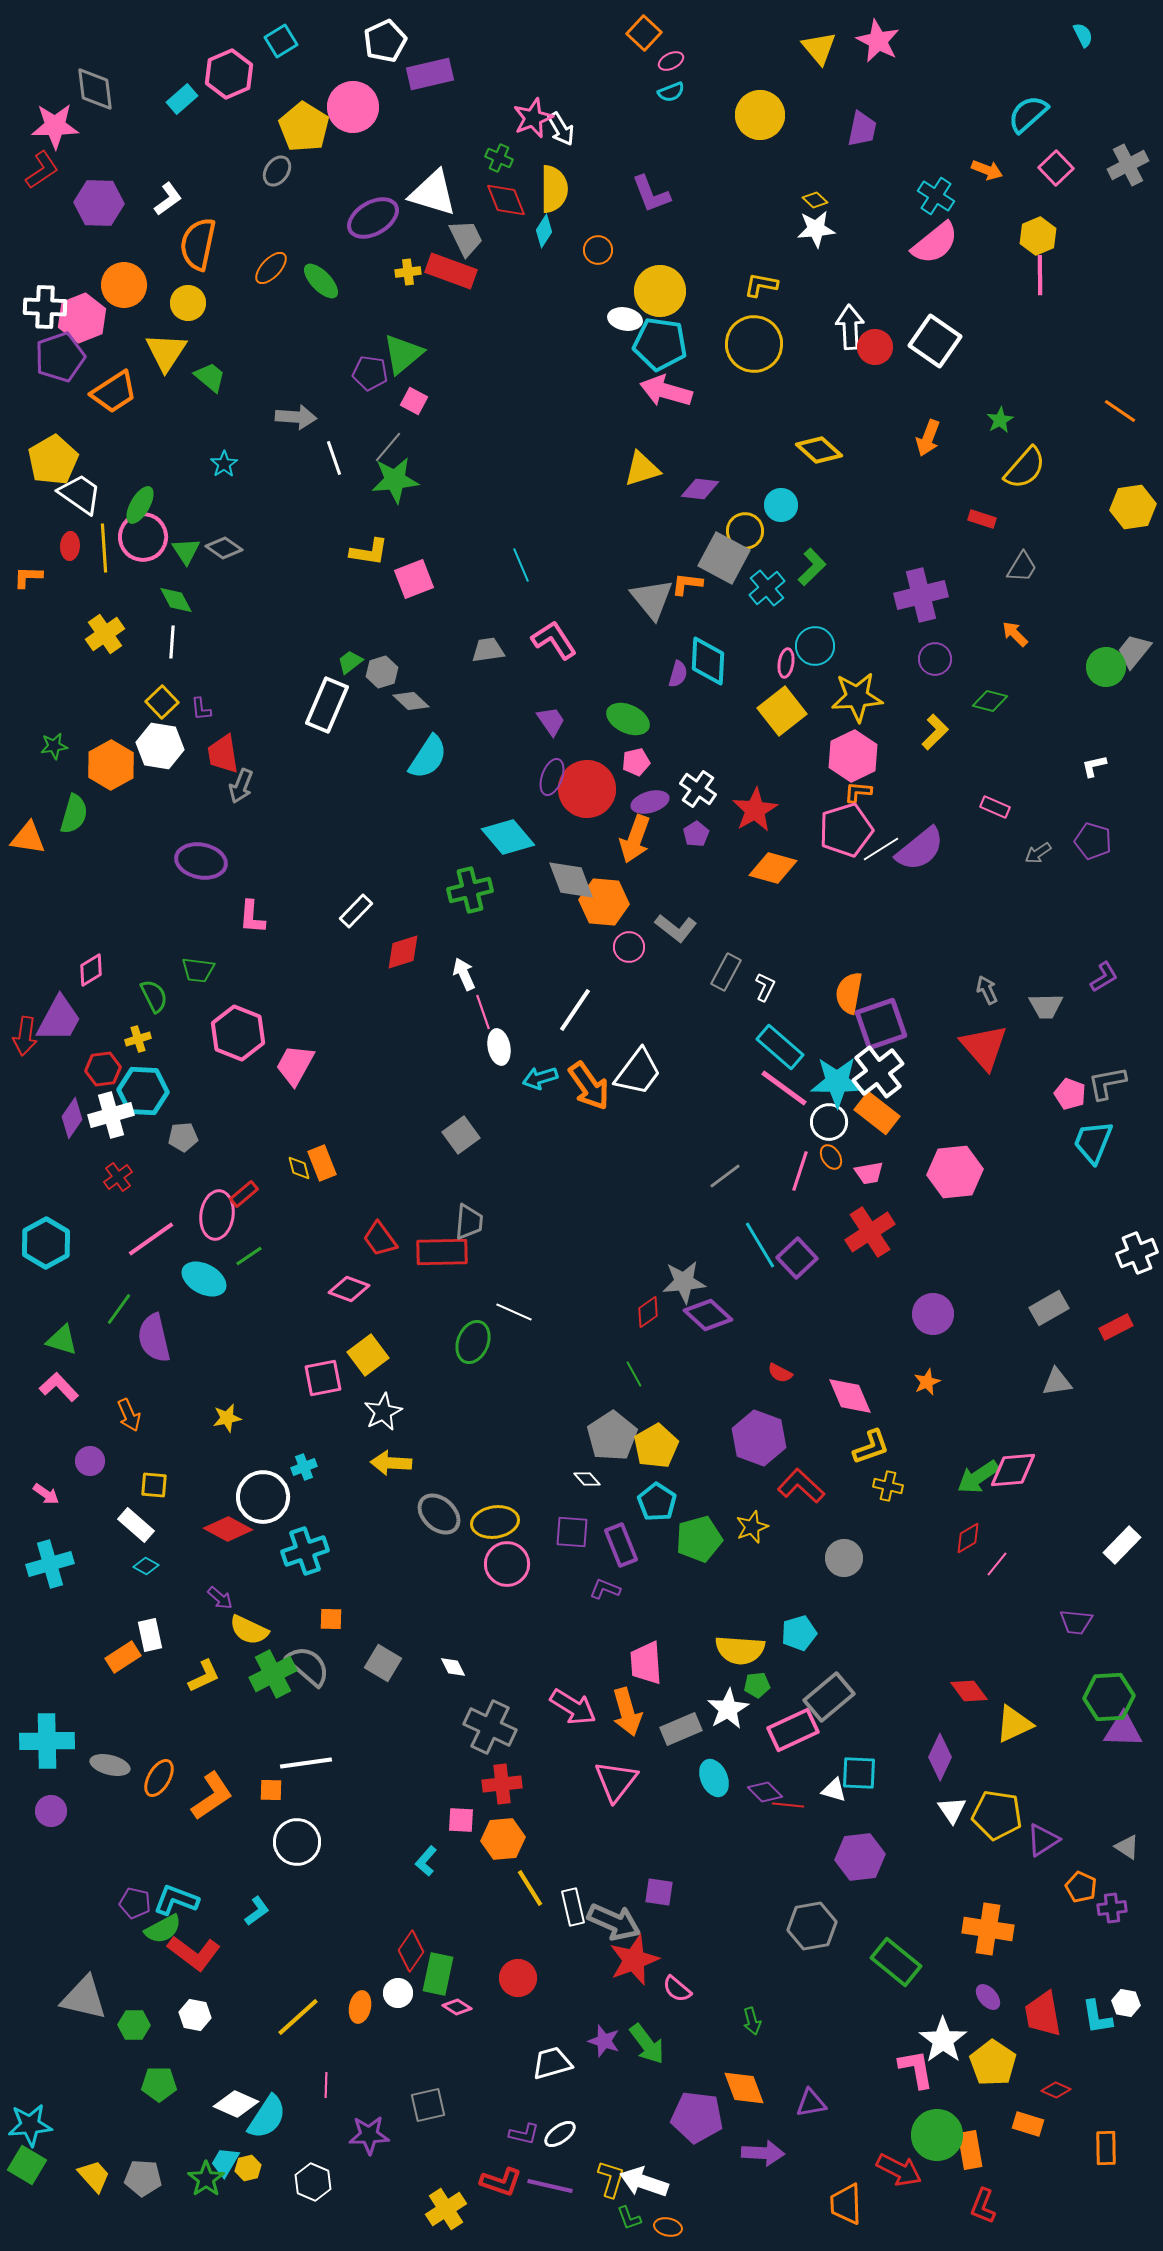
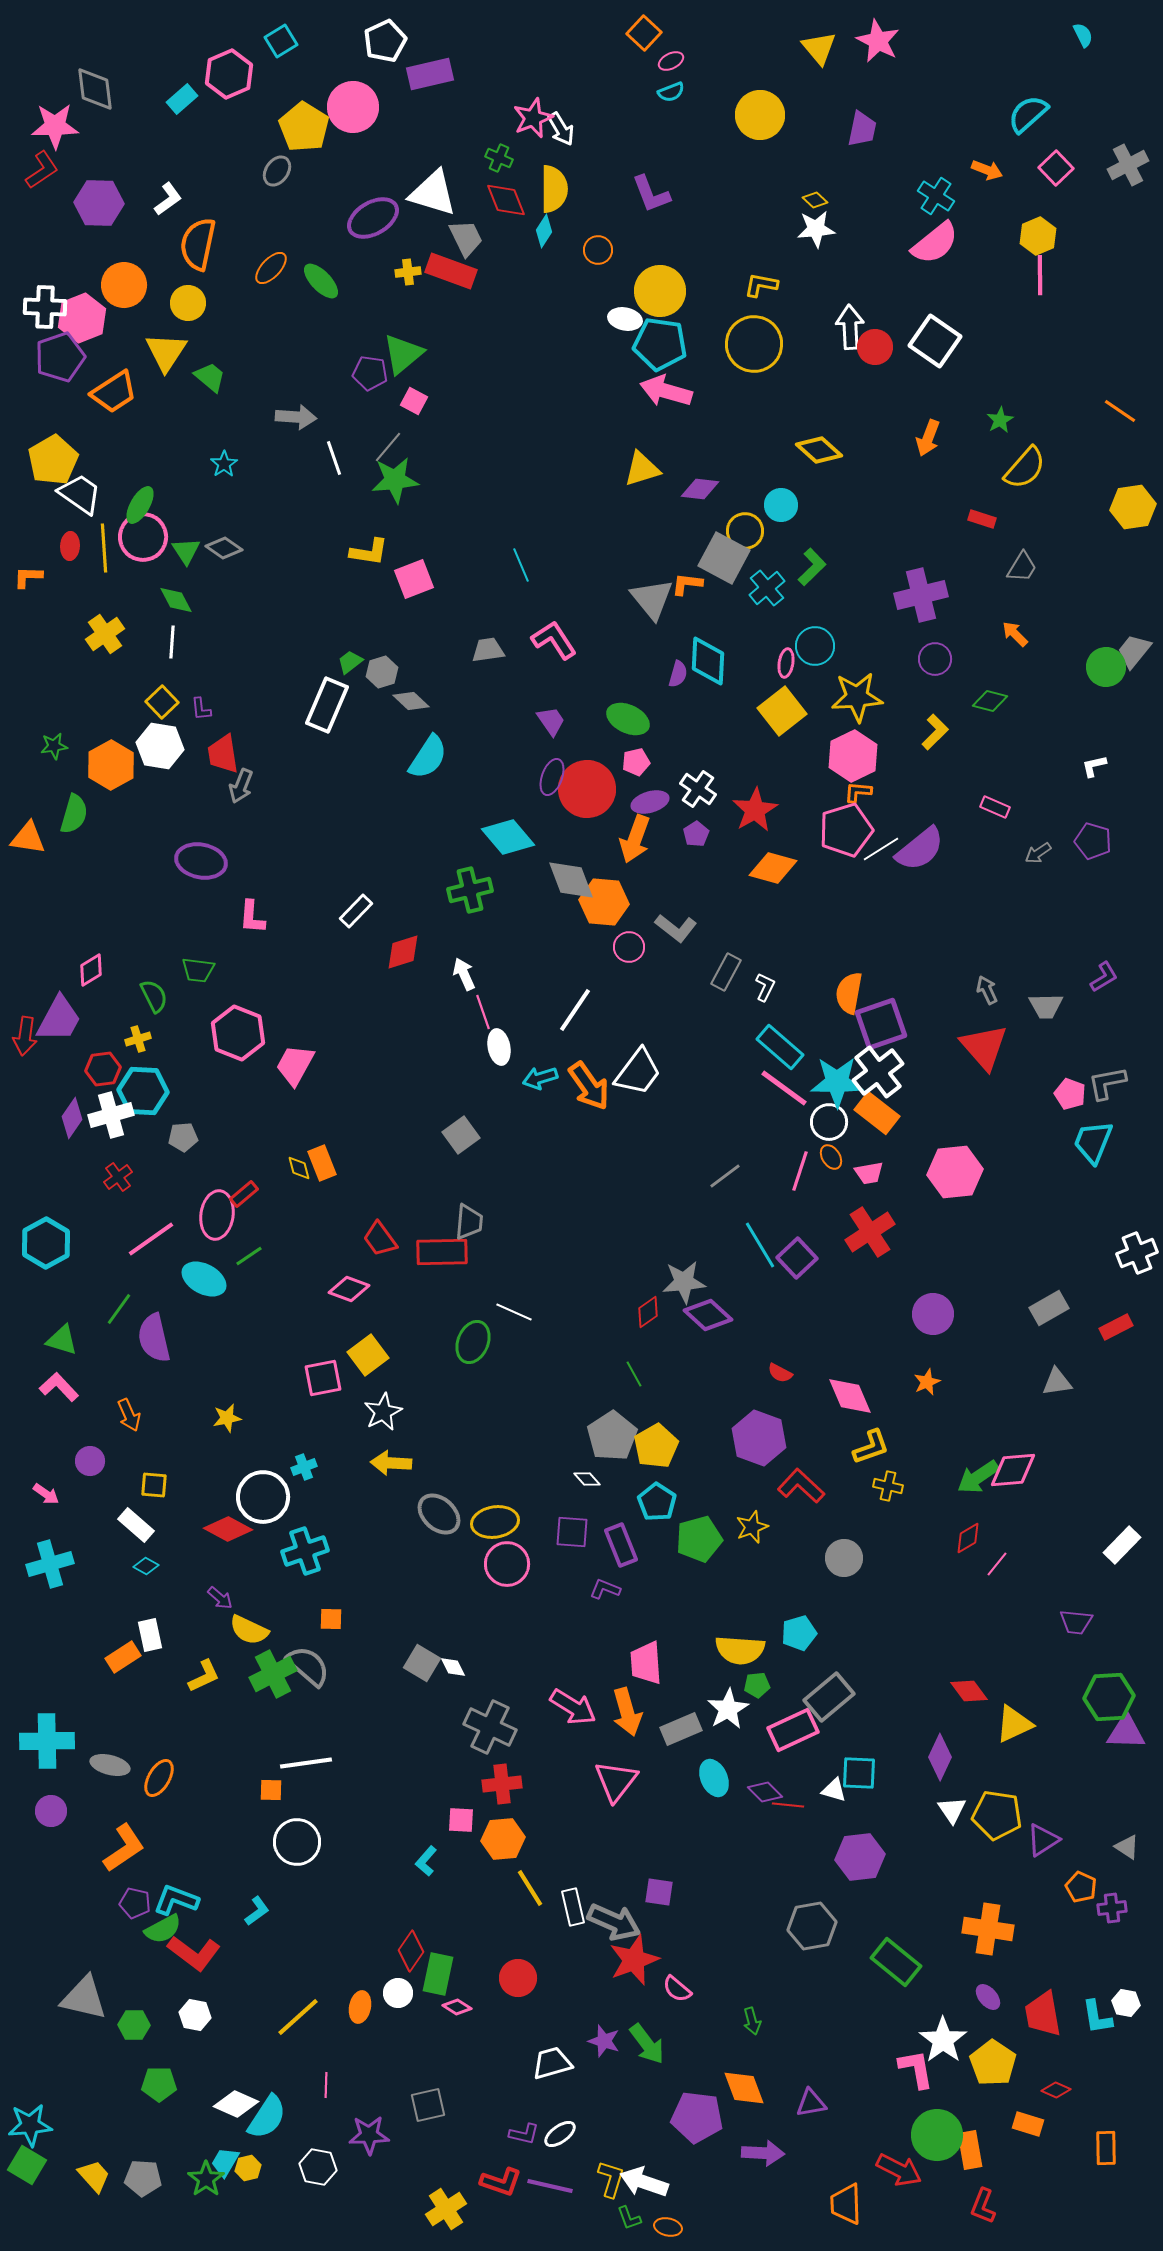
gray square at (383, 1663): moved 39 px right
purple triangle at (1123, 1730): moved 3 px right, 2 px down
orange L-shape at (212, 1796): moved 88 px left, 52 px down
white hexagon at (313, 2182): moved 5 px right, 15 px up; rotated 12 degrees counterclockwise
